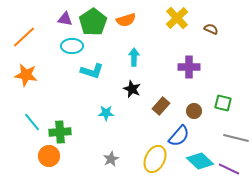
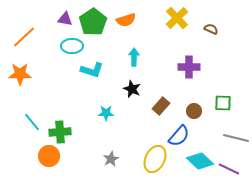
cyan L-shape: moved 1 px up
orange star: moved 6 px left, 1 px up; rotated 10 degrees counterclockwise
green square: rotated 12 degrees counterclockwise
